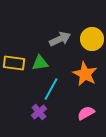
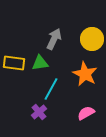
gray arrow: moved 6 px left; rotated 40 degrees counterclockwise
